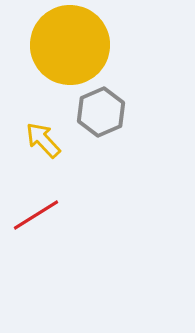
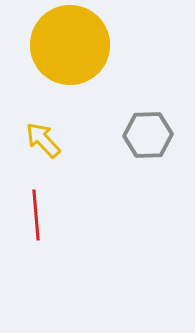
gray hexagon: moved 47 px right, 23 px down; rotated 21 degrees clockwise
red line: rotated 63 degrees counterclockwise
